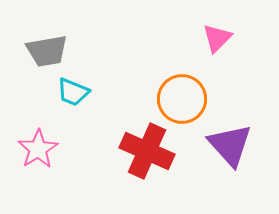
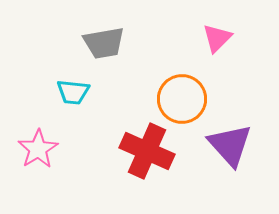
gray trapezoid: moved 57 px right, 8 px up
cyan trapezoid: rotated 16 degrees counterclockwise
